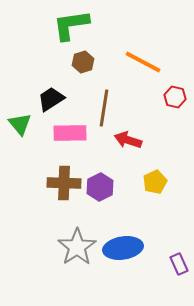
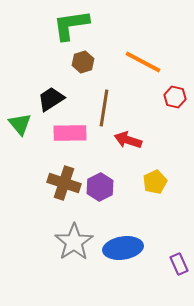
brown cross: rotated 16 degrees clockwise
gray star: moved 3 px left, 5 px up
